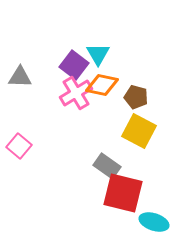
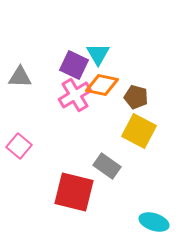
purple square: rotated 12 degrees counterclockwise
pink cross: moved 1 px left, 2 px down
red square: moved 49 px left, 1 px up
